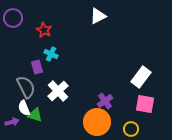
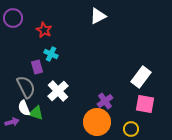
green triangle: moved 1 px right, 2 px up
